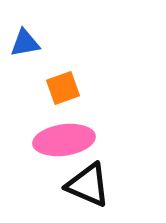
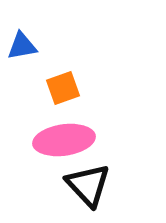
blue triangle: moved 3 px left, 3 px down
black triangle: rotated 24 degrees clockwise
